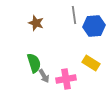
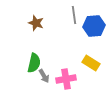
green semicircle: rotated 30 degrees clockwise
